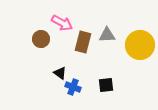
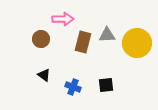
pink arrow: moved 1 px right, 4 px up; rotated 30 degrees counterclockwise
yellow circle: moved 3 px left, 2 px up
black triangle: moved 16 px left, 2 px down
